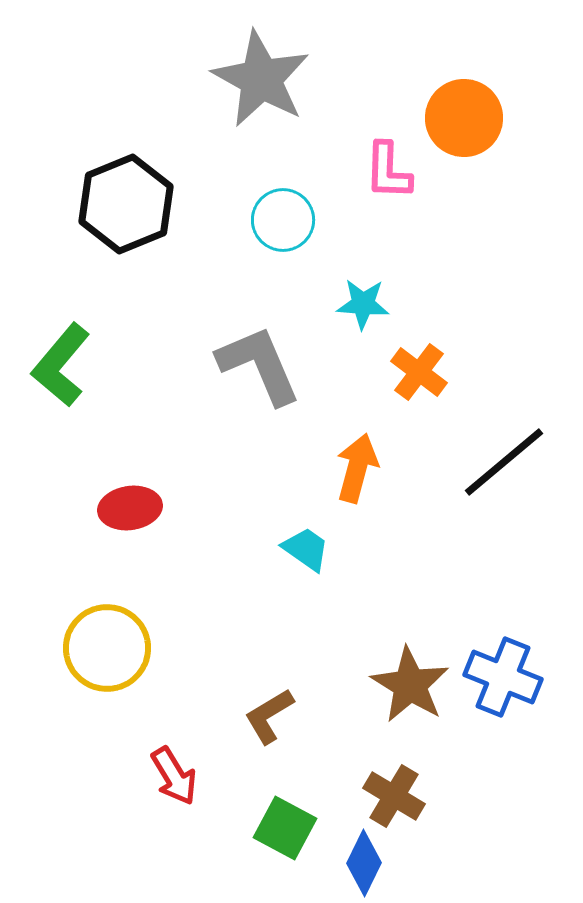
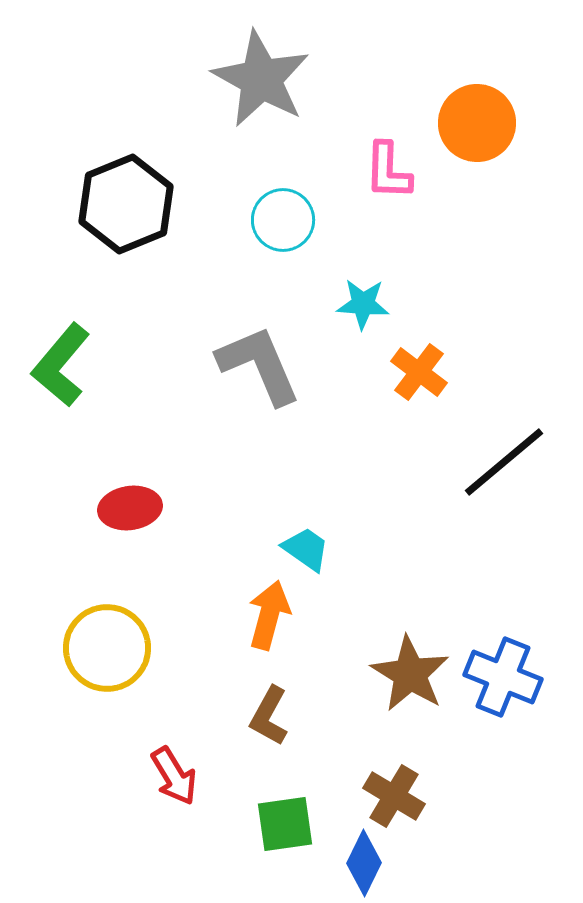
orange circle: moved 13 px right, 5 px down
orange arrow: moved 88 px left, 147 px down
brown star: moved 11 px up
brown L-shape: rotated 30 degrees counterclockwise
green square: moved 4 px up; rotated 36 degrees counterclockwise
